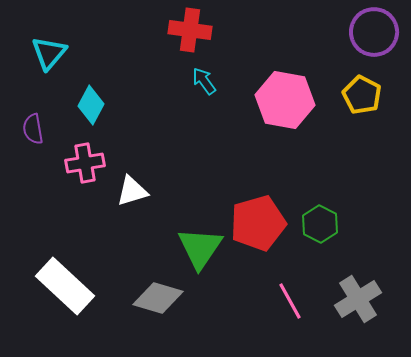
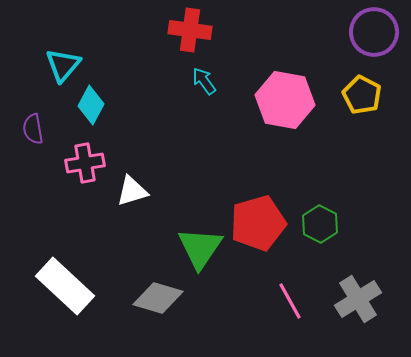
cyan triangle: moved 14 px right, 12 px down
